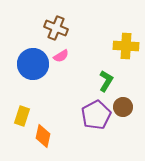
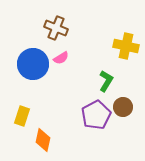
yellow cross: rotated 10 degrees clockwise
pink semicircle: moved 2 px down
orange diamond: moved 4 px down
